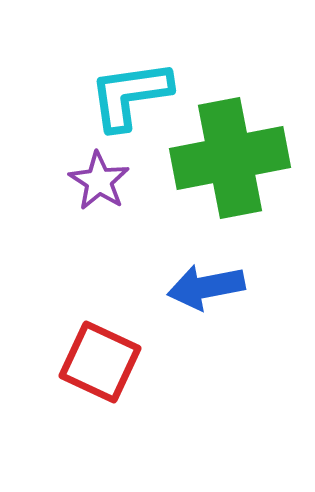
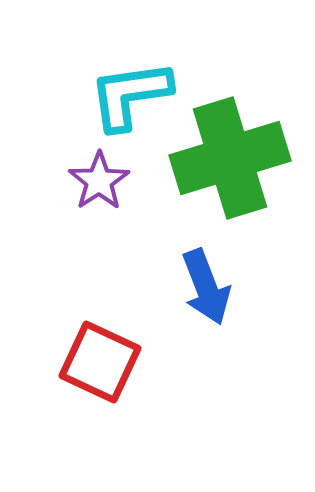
green cross: rotated 6 degrees counterclockwise
purple star: rotated 6 degrees clockwise
blue arrow: rotated 100 degrees counterclockwise
